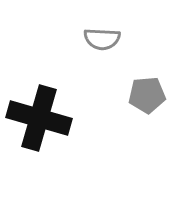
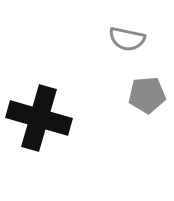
gray semicircle: moved 25 px right; rotated 9 degrees clockwise
